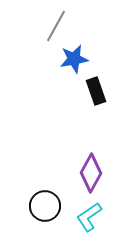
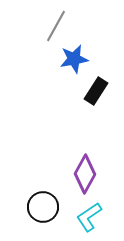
black rectangle: rotated 52 degrees clockwise
purple diamond: moved 6 px left, 1 px down
black circle: moved 2 px left, 1 px down
